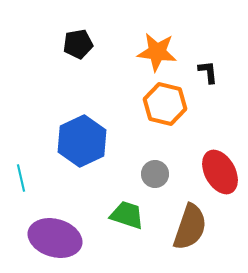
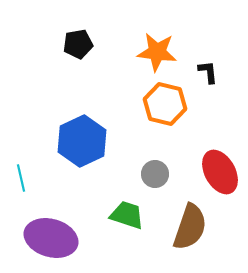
purple ellipse: moved 4 px left
